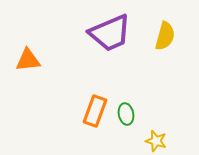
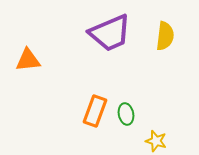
yellow semicircle: rotated 8 degrees counterclockwise
